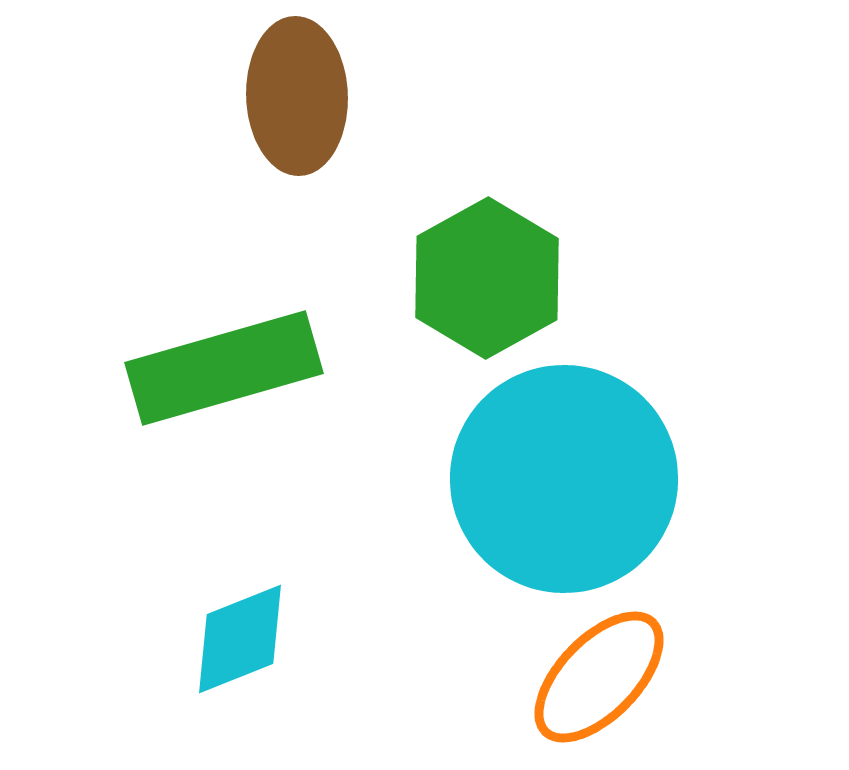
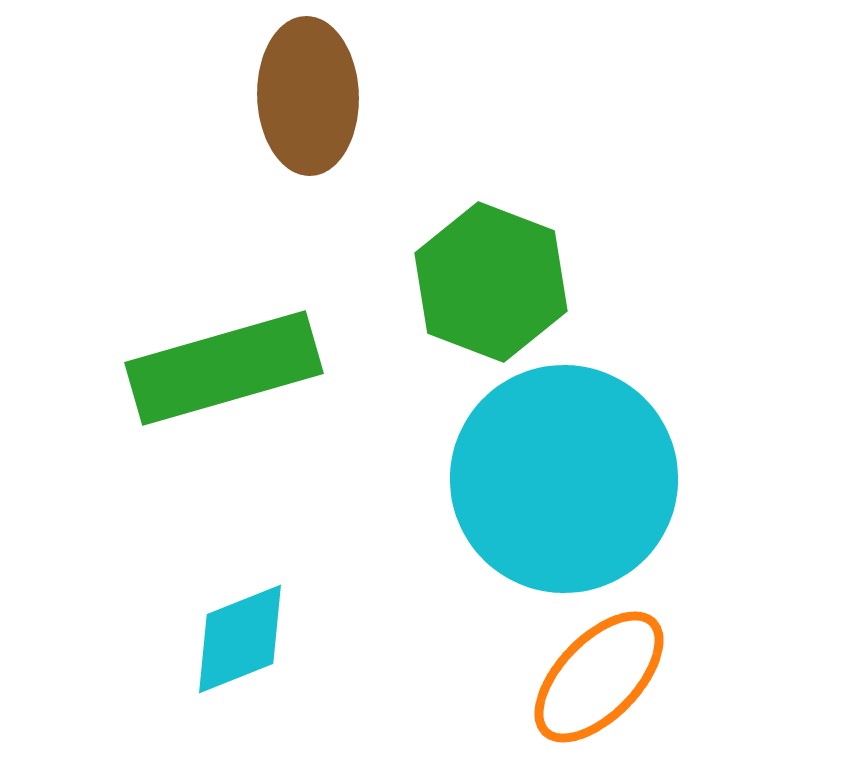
brown ellipse: moved 11 px right
green hexagon: moved 4 px right, 4 px down; rotated 10 degrees counterclockwise
